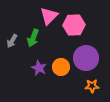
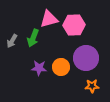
pink triangle: moved 3 px down; rotated 30 degrees clockwise
purple star: rotated 21 degrees counterclockwise
